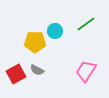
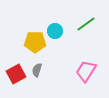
gray semicircle: rotated 80 degrees clockwise
